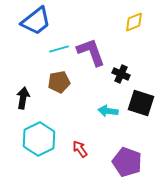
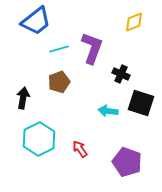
purple L-shape: moved 1 px right, 4 px up; rotated 40 degrees clockwise
brown pentagon: rotated 10 degrees counterclockwise
